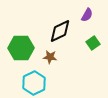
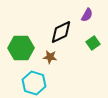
black diamond: moved 1 px right, 1 px down
cyan hexagon: rotated 15 degrees counterclockwise
